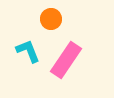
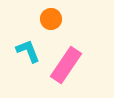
pink rectangle: moved 5 px down
